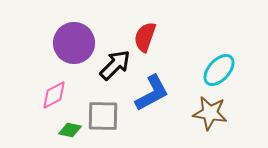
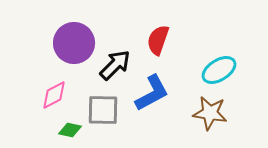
red semicircle: moved 13 px right, 3 px down
cyan ellipse: rotated 16 degrees clockwise
gray square: moved 6 px up
